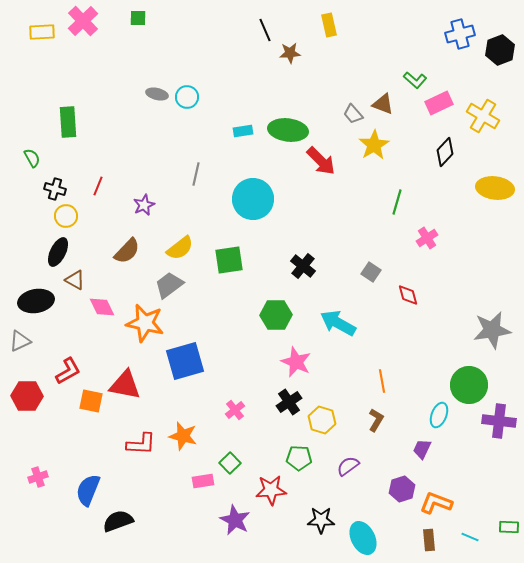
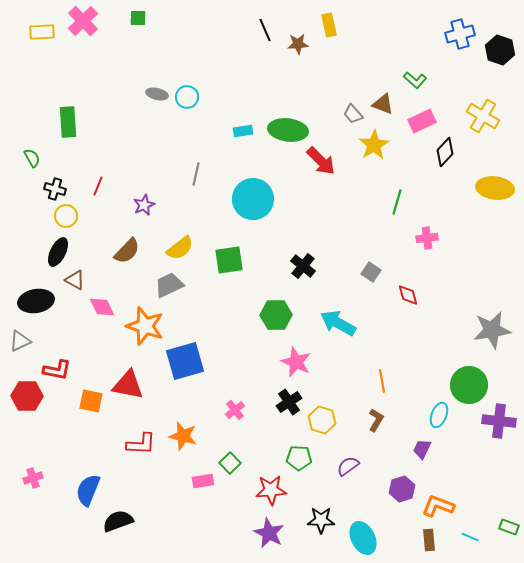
black hexagon at (500, 50): rotated 20 degrees counterclockwise
brown star at (290, 53): moved 8 px right, 9 px up
pink rectangle at (439, 103): moved 17 px left, 18 px down
pink cross at (427, 238): rotated 25 degrees clockwise
gray trapezoid at (169, 285): rotated 12 degrees clockwise
orange star at (145, 323): moved 3 px down; rotated 6 degrees clockwise
red L-shape at (68, 371): moved 11 px left, 1 px up; rotated 40 degrees clockwise
red triangle at (125, 385): moved 3 px right
pink cross at (38, 477): moved 5 px left, 1 px down
orange L-shape at (436, 503): moved 2 px right, 3 px down
purple star at (235, 520): moved 34 px right, 13 px down
green rectangle at (509, 527): rotated 18 degrees clockwise
